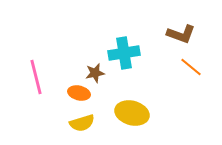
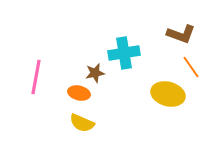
orange line: rotated 15 degrees clockwise
pink line: rotated 24 degrees clockwise
yellow ellipse: moved 36 px right, 19 px up
yellow semicircle: rotated 40 degrees clockwise
